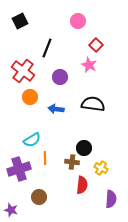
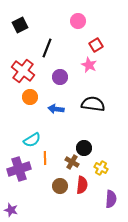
black square: moved 4 px down
red square: rotated 16 degrees clockwise
brown cross: rotated 24 degrees clockwise
brown circle: moved 21 px right, 11 px up
